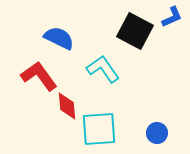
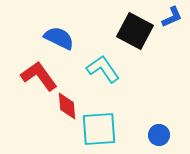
blue circle: moved 2 px right, 2 px down
